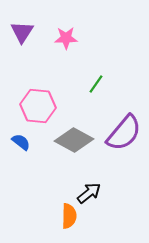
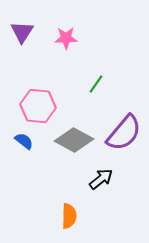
blue semicircle: moved 3 px right, 1 px up
black arrow: moved 12 px right, 14 px up
